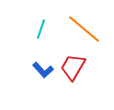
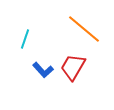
cyan line: moved 16 px left, 10 px down
